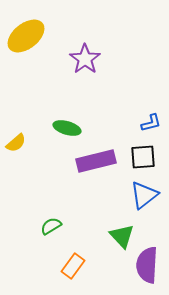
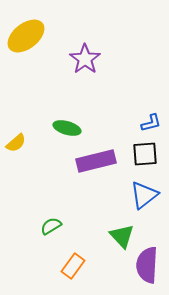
black square: moved 2 px right, 3 px up
